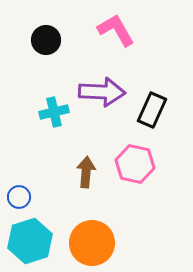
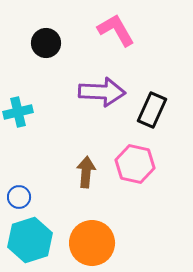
black circle: moved 3 px down
cyan cross: moved 36 px left
cyan hexagon: moved 1 px up
